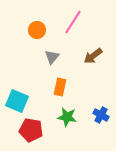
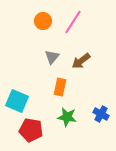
orange circle: moved 6 px right, 9 px up
brown arrow: moved 12 px left, 5 px down
blue cross: moved 1 px up
